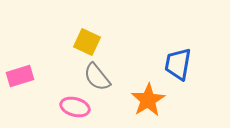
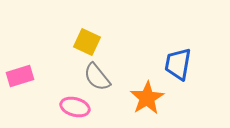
orange star: moved 1 px left, 2 px up
